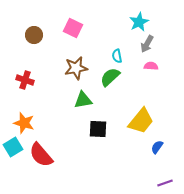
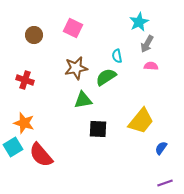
green semicircle: moved 4 px left; rotated 10 degrees clockwise
blue semicircle: moved 4 px right, 1 px down
